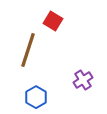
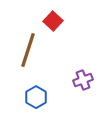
red square: rotated 12 degrees clockwise
purple cross: rotated 12 degrees clockwise
